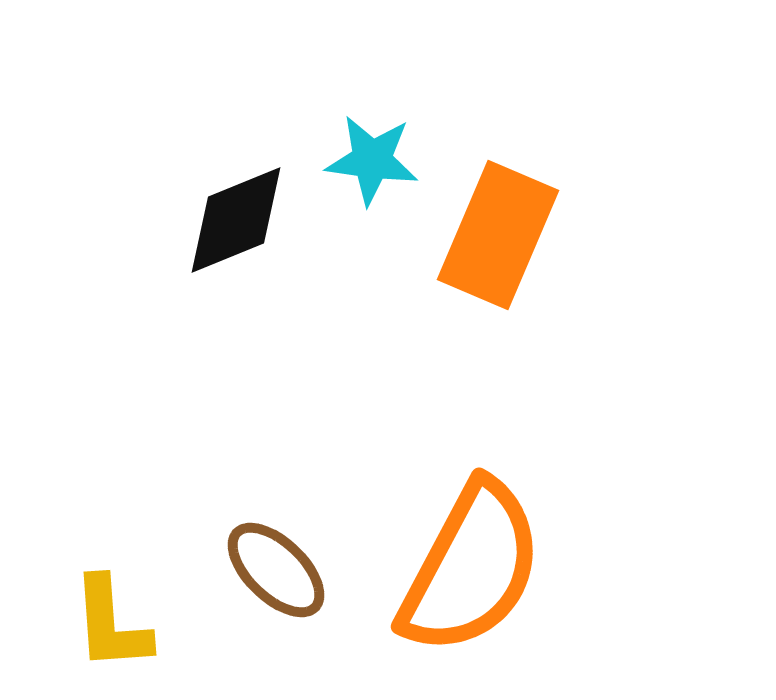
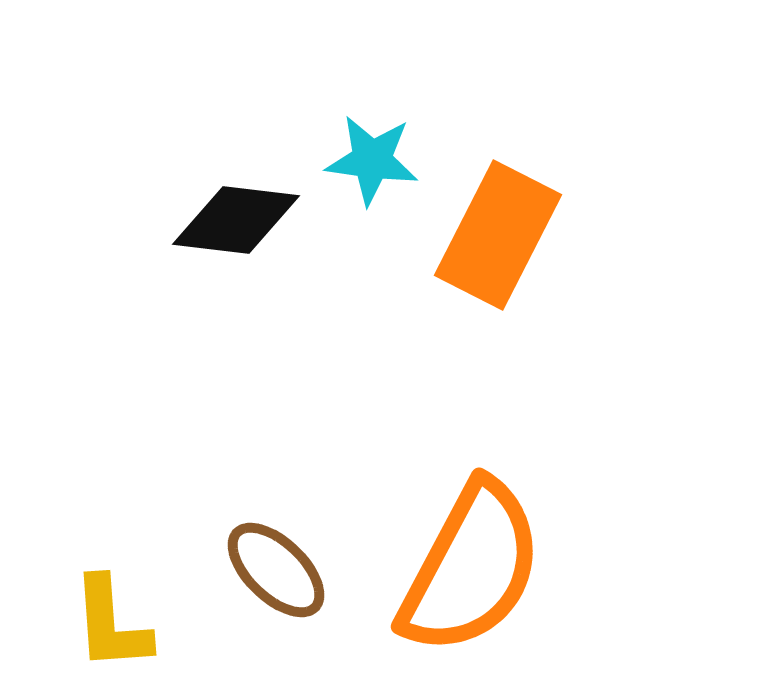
black diamond: rotated 29 degrees clockwise
orange rectangle: rotated 4 degrees clockwise
